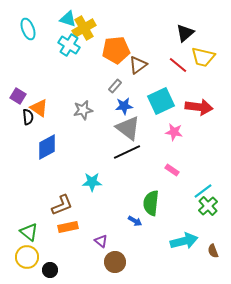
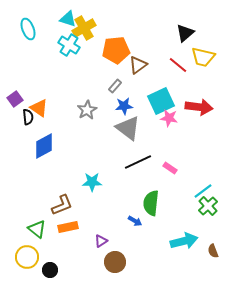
purple square: moved 3 px left, 3 px down; rotated 21 degrees clockwise
gray star: moved 4 px right; rotated 18 degrees counterclockwise
pink star: moved 5 px left, 14 px up
blue diamond: moved 3 px left, 1 px up
black line: moved 11 px right, 10 px down
pink rectangle: moved 2 px left, 2 px up
green triangle: moved 8 px right, 3 px up
purple triangle: rotated 48 degrees clockwise
